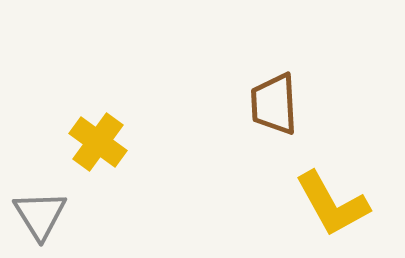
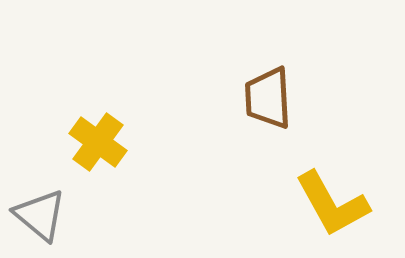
brown trapezoid: moved 6 px left, 6 px up
gray triangle: rotated 18 degrees counterclockwise
